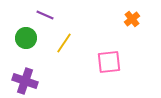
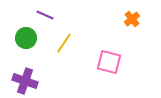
pink square: rotated 20 degrees clockwise
